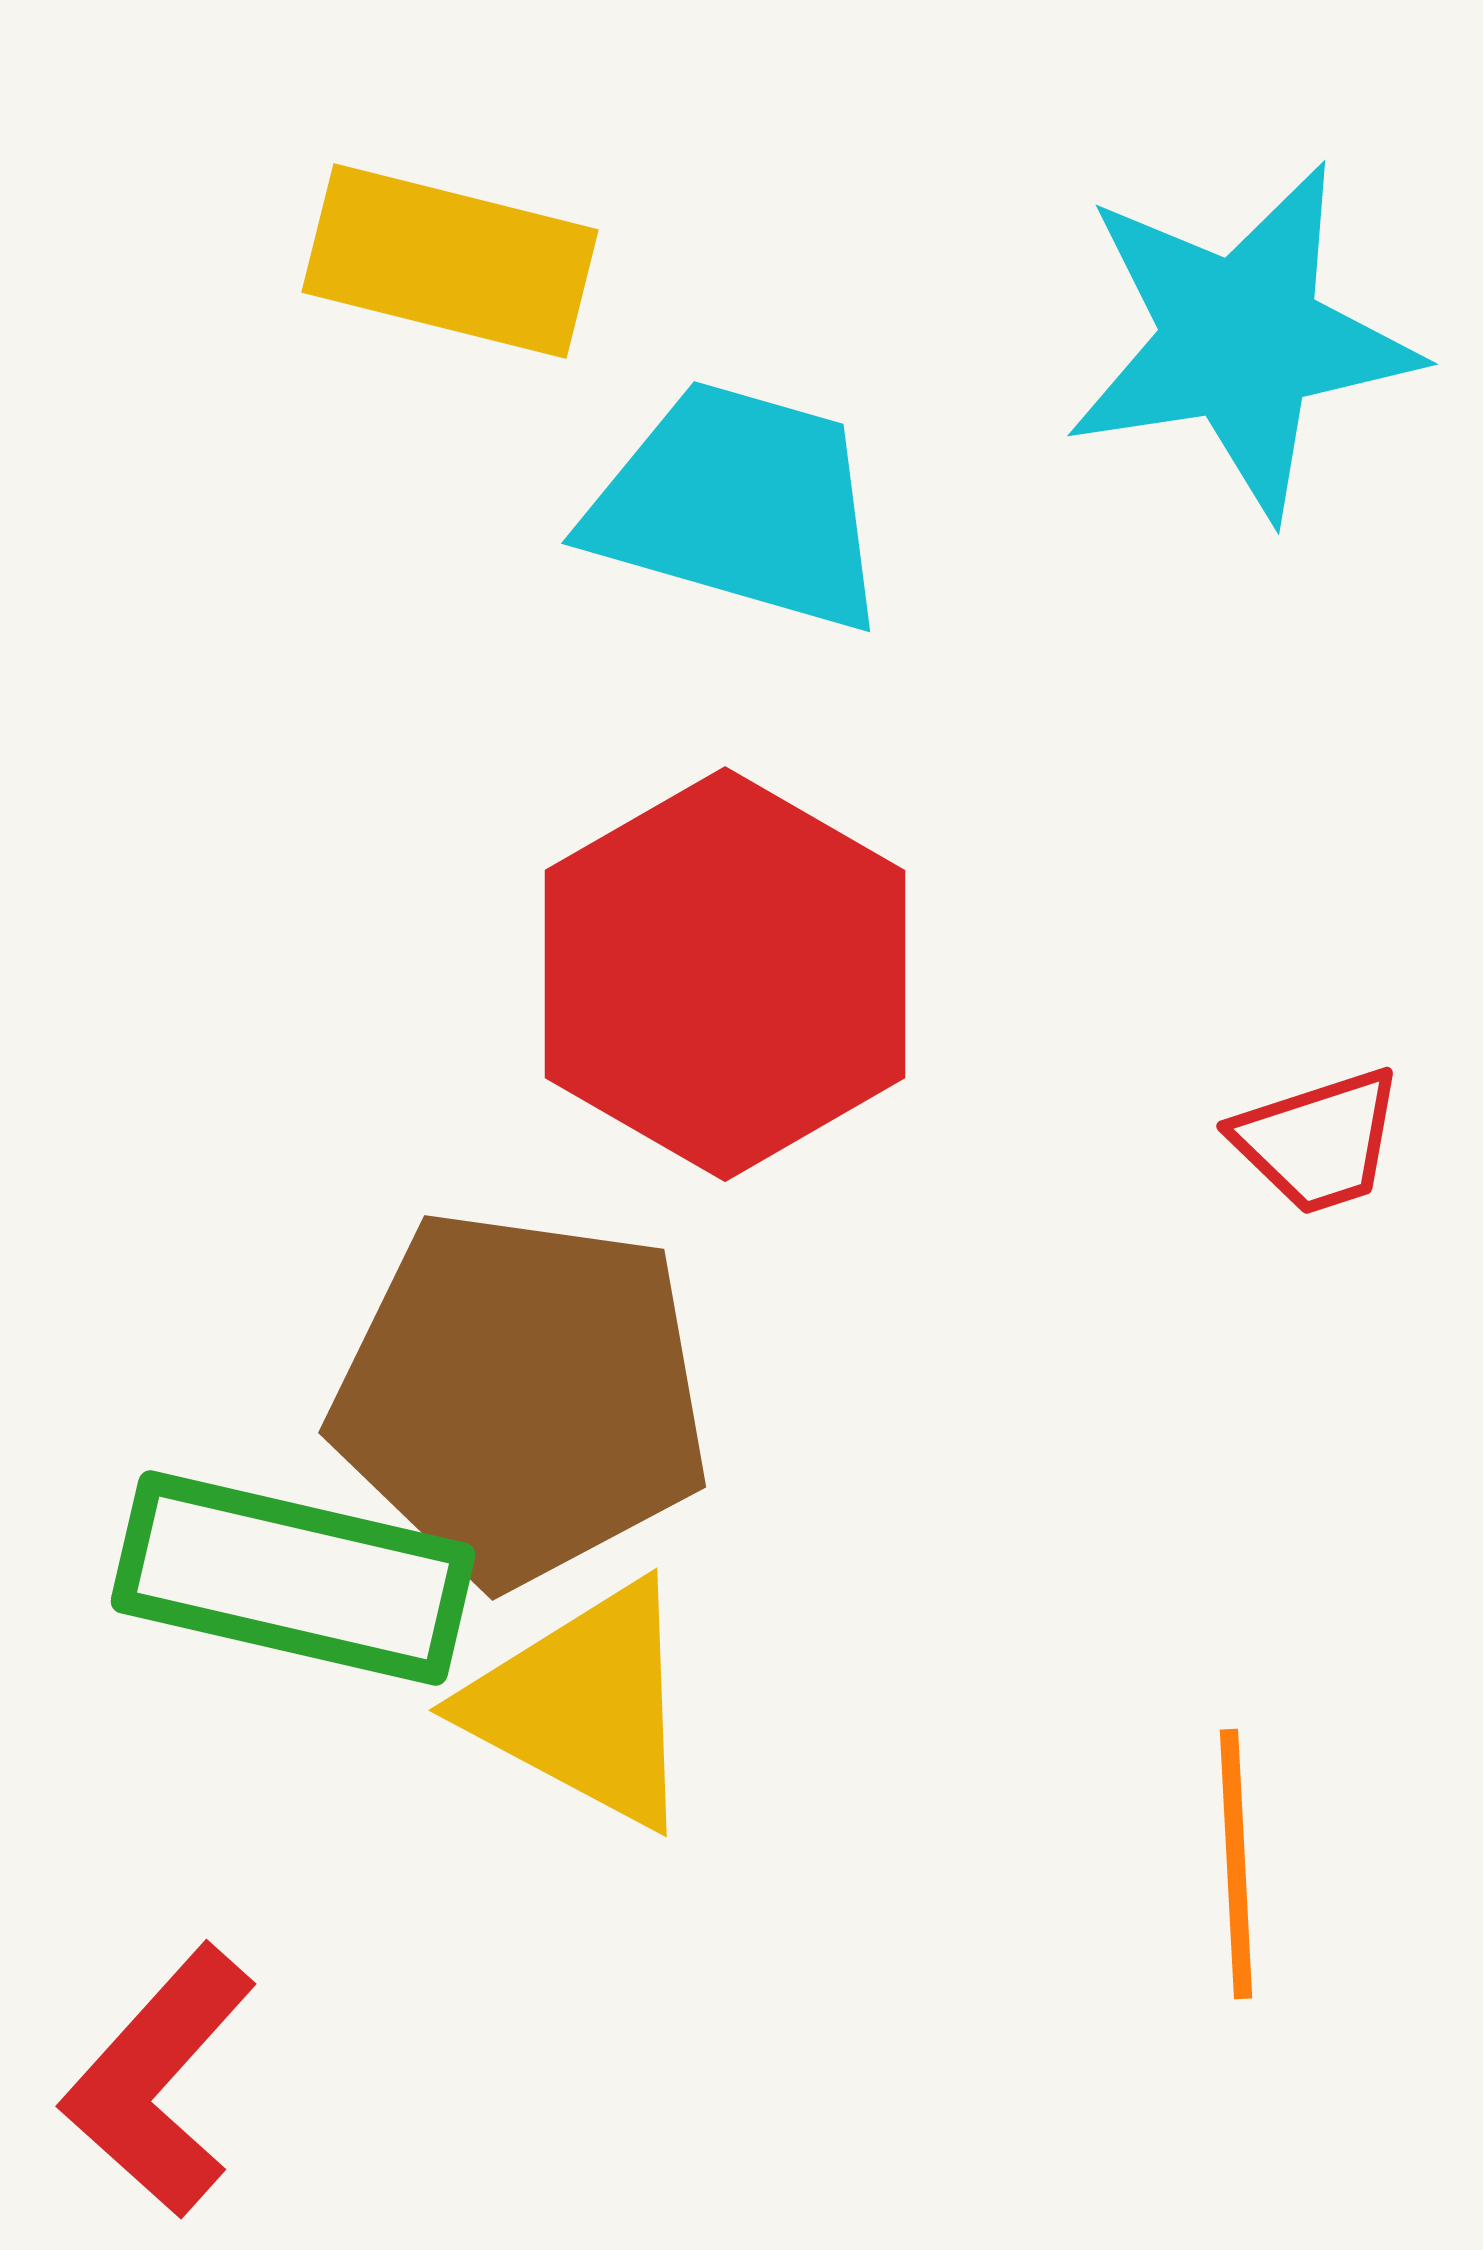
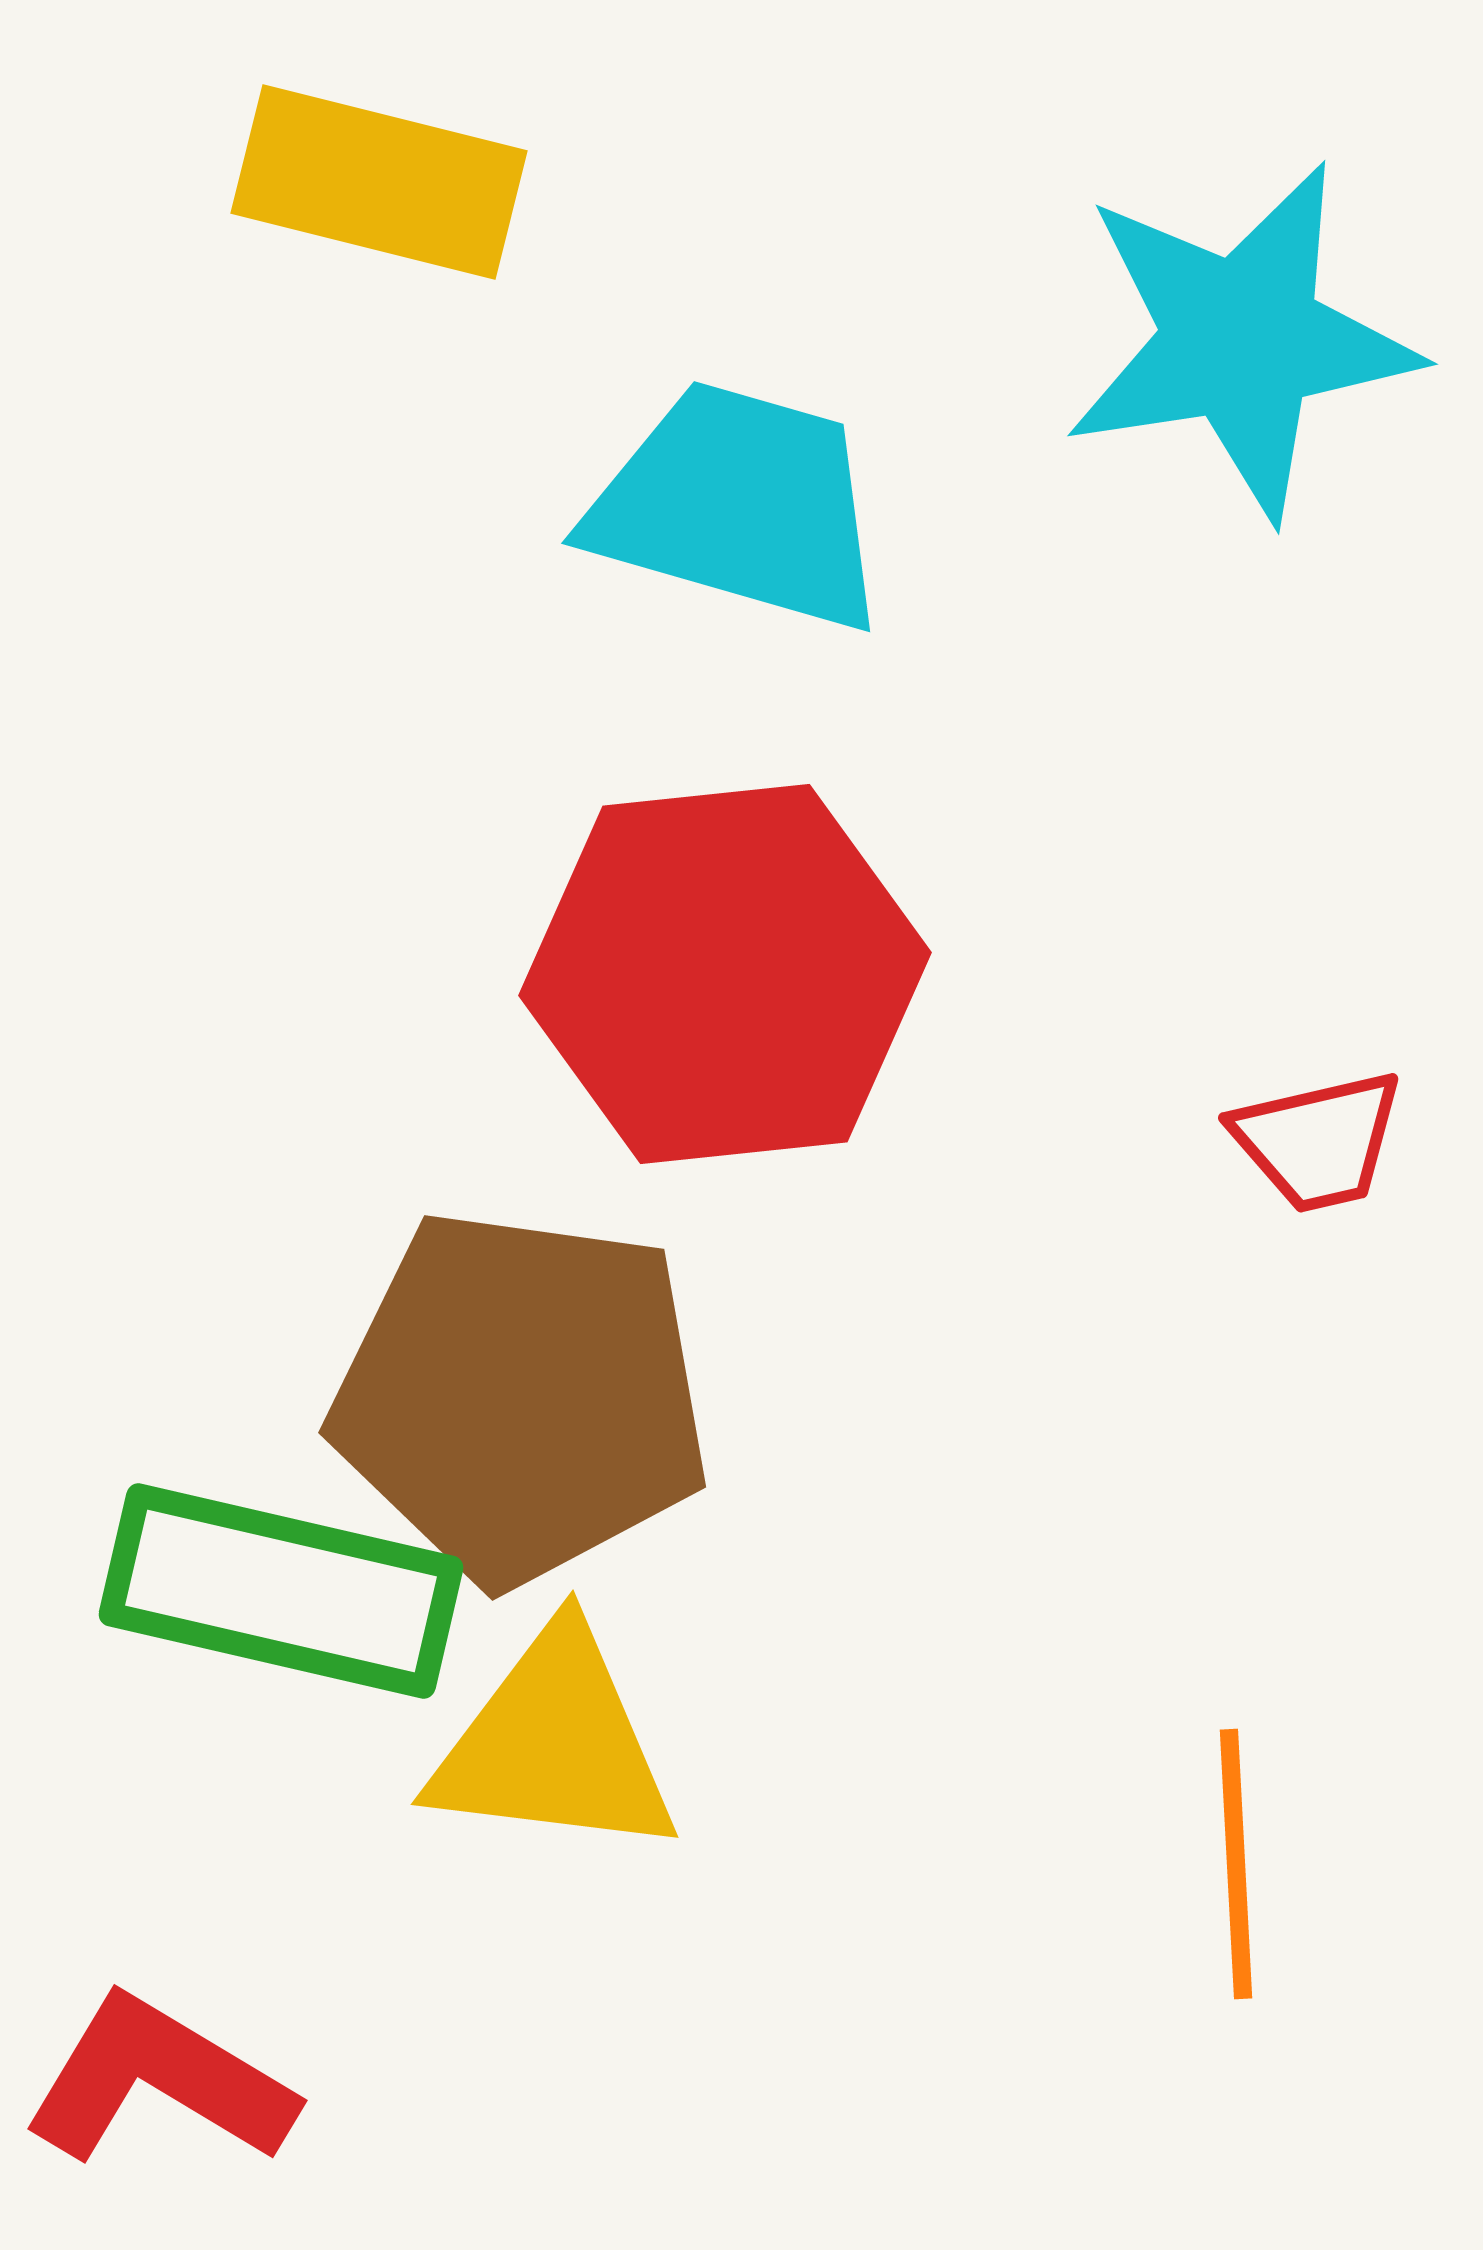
yellow rectangle: moved 71 px left, 79 px up
red hexagon: rotated 24 degrees clockwise
red trapezoid: rotated 5 degrees clockwise
green rectangle: moved 12 px left, 13 px down
yellow triangle: moved 30 px left, 39 px down; rotated 21 degrees counterclockwise
red L-shape: rotated 79 degrees clockwise
